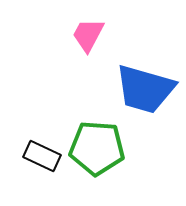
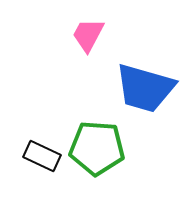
blue trapezoid: moved 1 px up
